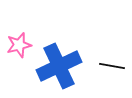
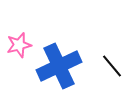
black line: rotated 40 degrees clockwise
